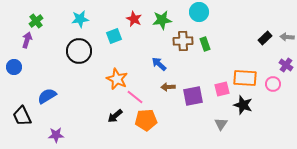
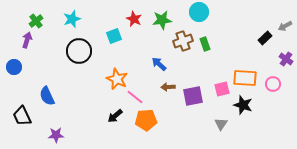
cyan star: moved 8 px left; rotated 12 degrees counterclockwise
gray arrow: moved 2 px left, 11 px up; rotated 32 degrees counterclockwise
brown cross: rotated 18 degrees counterclockwise
purple cross: moved 6 px up
blue semicircle: rotated 84 degrees counterclockwise
